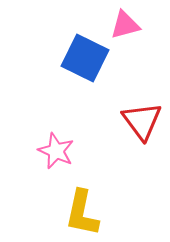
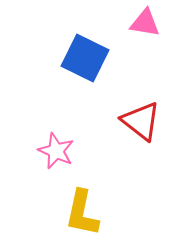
pink triangle: moved 20 px right, 2 px up; rotated 24 degrees clockwise
red triangle: moved 1 px left; rotated 15 degrees counterclockwise
